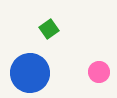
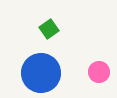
blue circle: moved 11 px right
